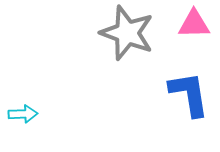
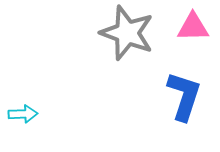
pink triangle: moved 1 px left, 3 px down
blue L-shape: moved 5 px left, 2 px down; rotated 27 degrees clockwise
